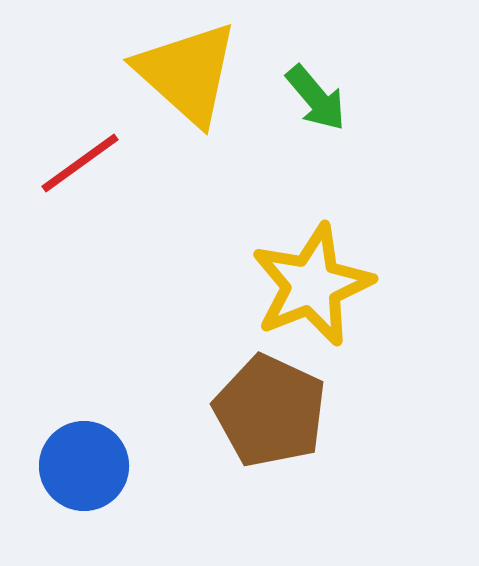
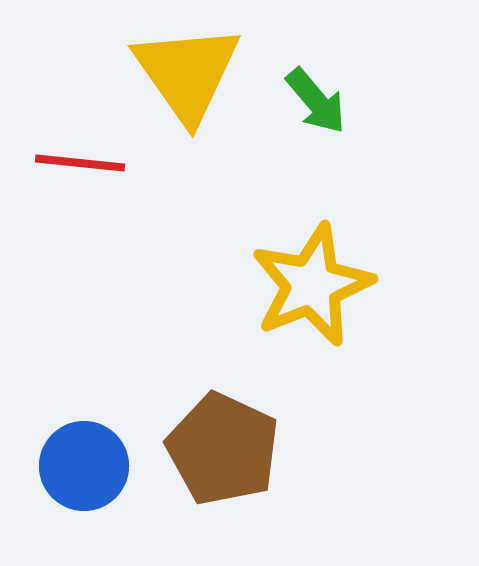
yellow triangle: rotated 13 degrees clockwise
green arrow: moved 3 px down
red line: rotated 42 degrees clockwise
brown pentagon: moved 47 px left, 38 px down
